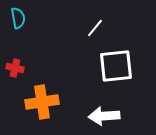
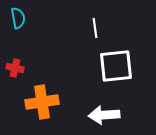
white line: rotated 48 degrees counterclockwise
white arrow: moved 1 px up
